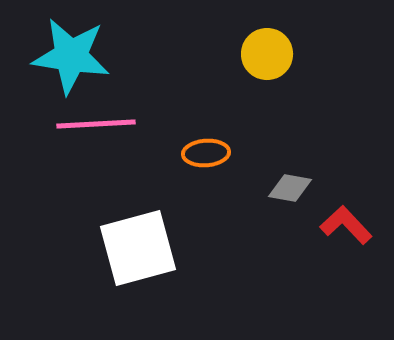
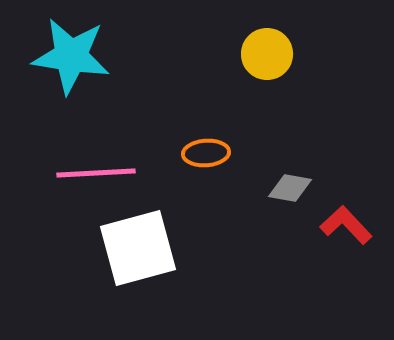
pink line: moved 49 px down
